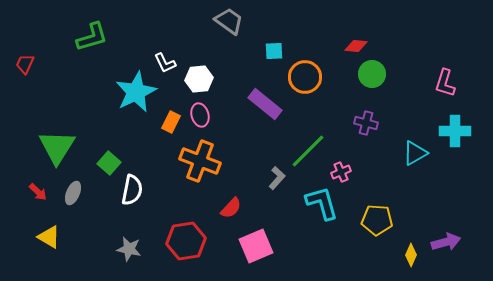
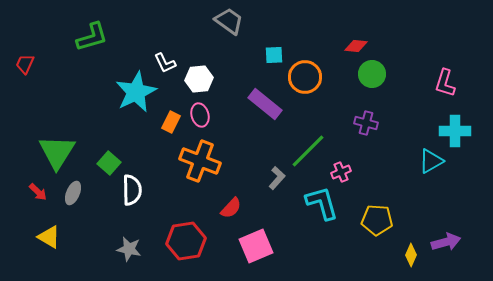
cyan square: moved 4 px down
green triangle: moved 5 px down
cyan triangle: moved 16 px right, 8 px down
white semicircle: rotated 12 degrees counterclockwise
